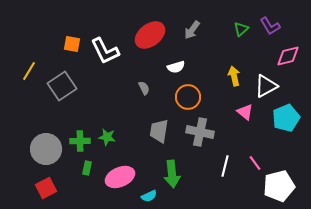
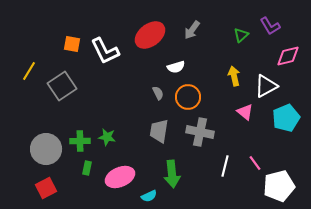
green triangle: moved 6 px down
gray semicircle: moved 14 px right, 5 px down
